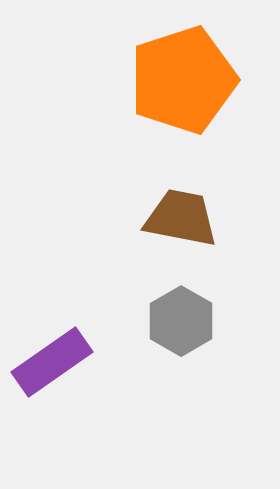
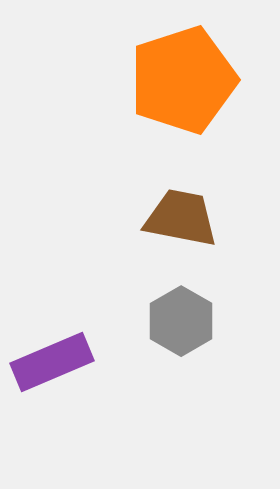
purple rectangle: rotated 12 degrees clockwise
